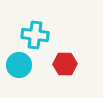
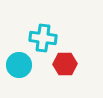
cyan cross: moved 8 px right, 3 px down
